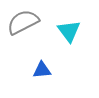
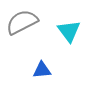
gray semicircle: moved 1 px left
